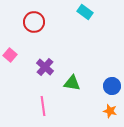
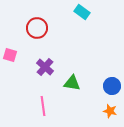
cyan rectangle: moved 3 px left
red circle: moved 3 px right, 6 px down
pink square: rotated 24 degrees counterclockwise
